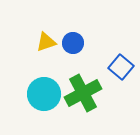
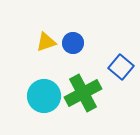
cyan circle: moved 2 px down
